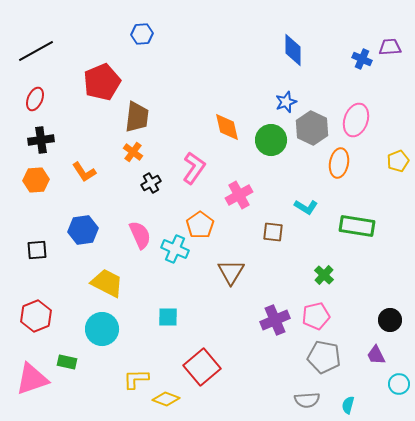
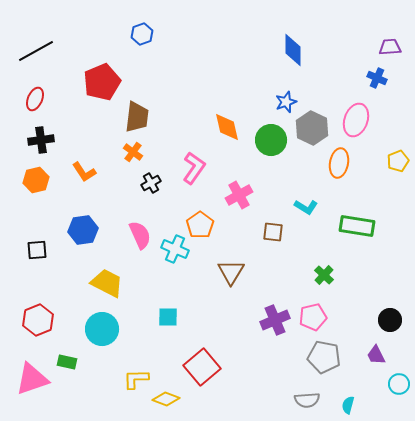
blue hexagon at (142, 34): rotated 15 degrees counterclockwise
blue cross at (362, 59): moved 15 px right, 19 px down
orange hexagon at (36, 180): rotated 10 degrees counterclockwise
red hexagon at (36, 316): moved 2 px right, 4 px down
pink pentagon at (316, 316): moved 3 px left, 1 px down
